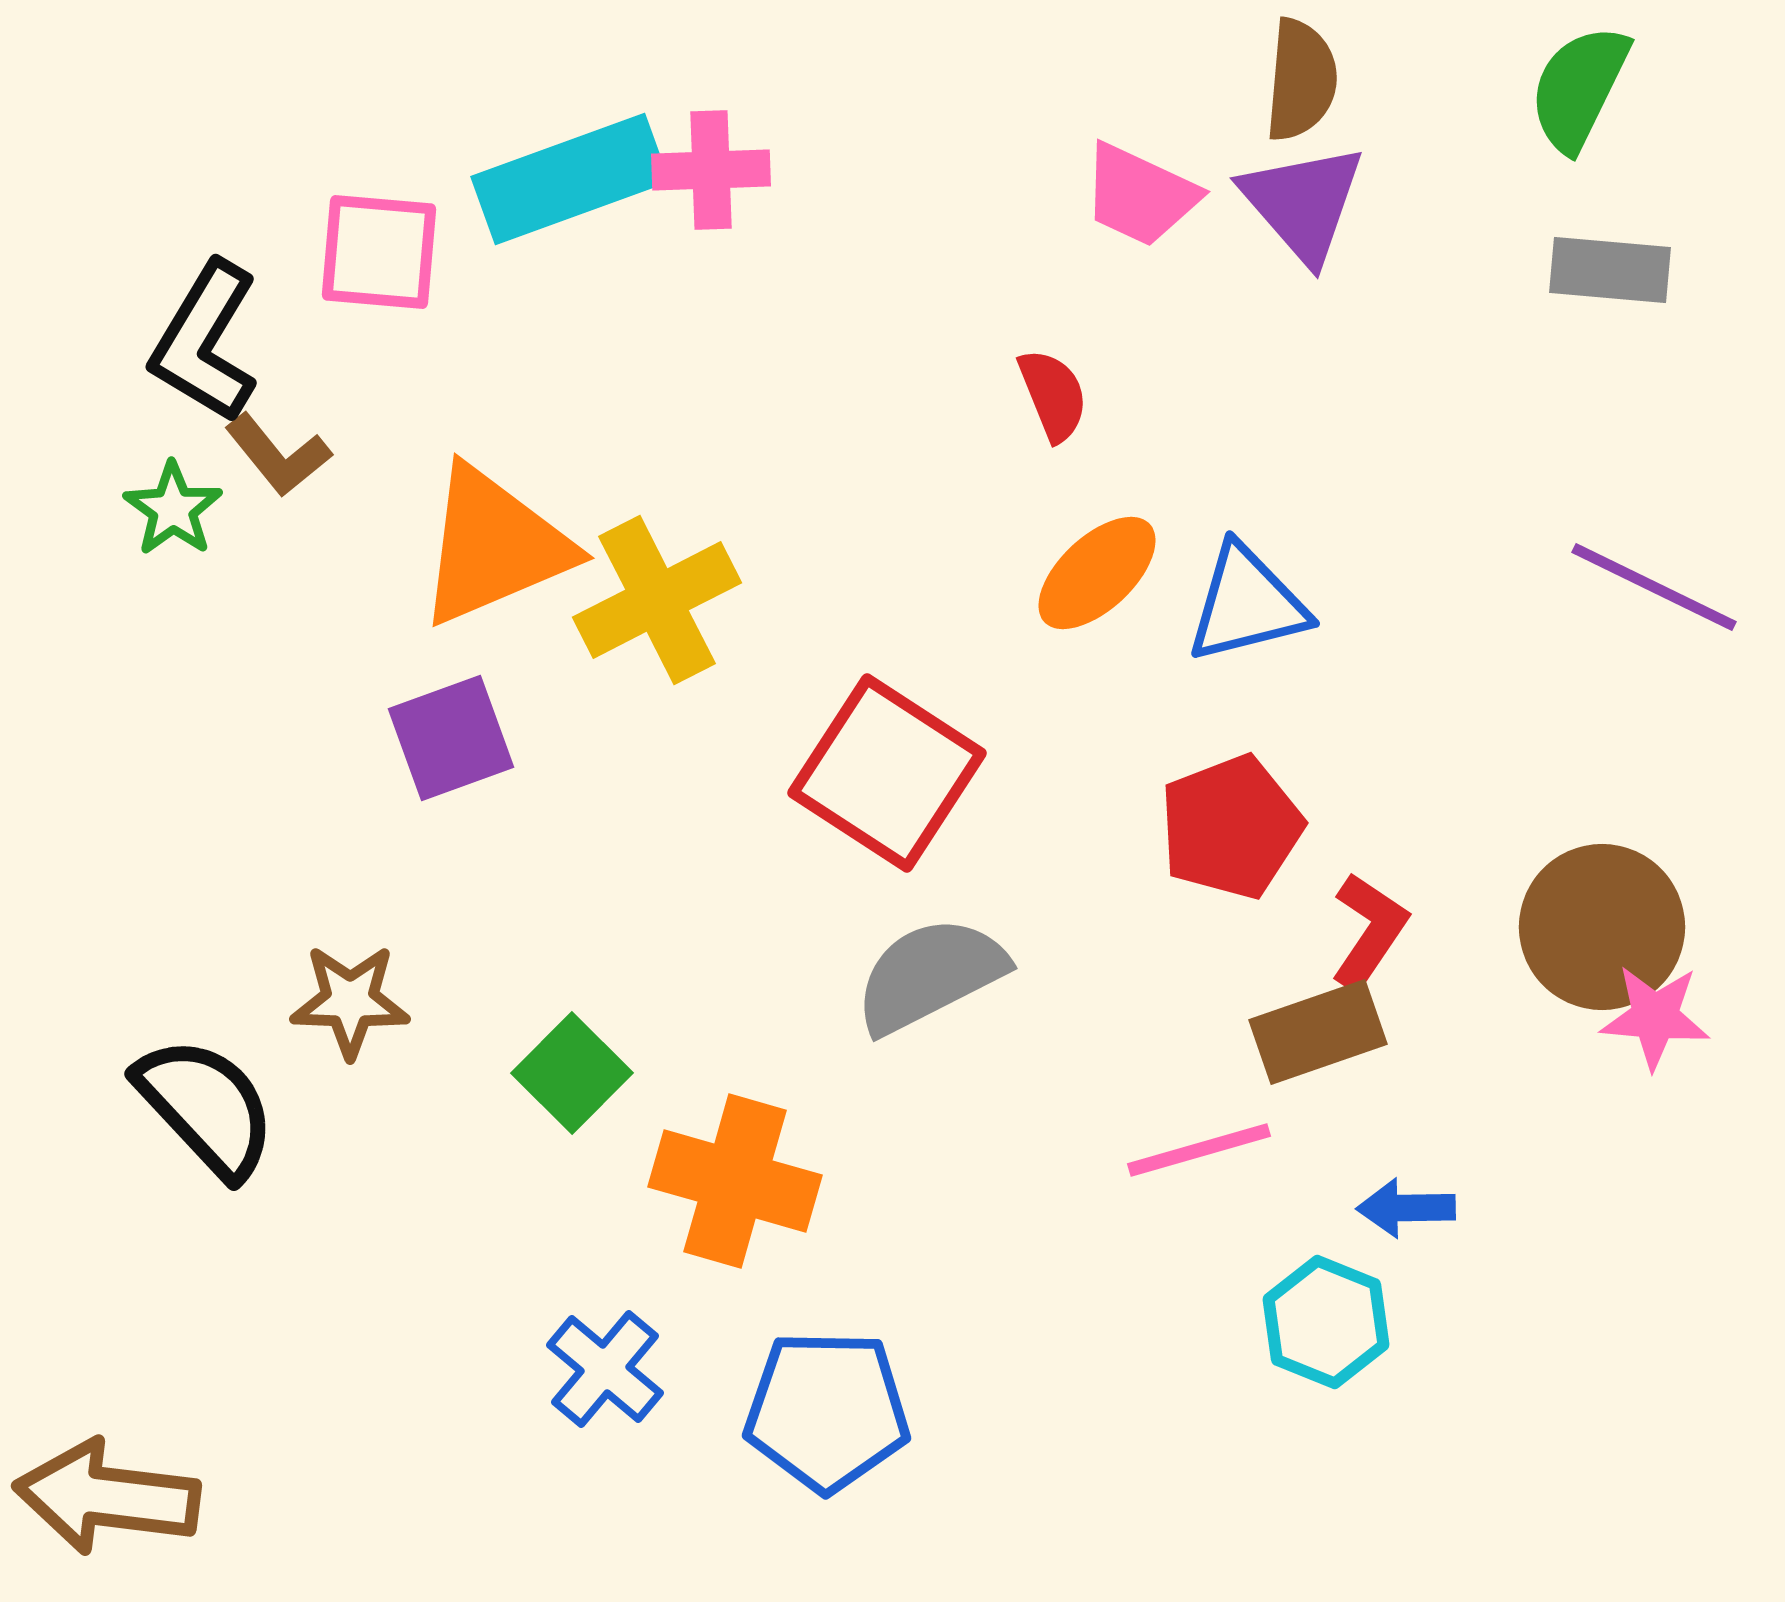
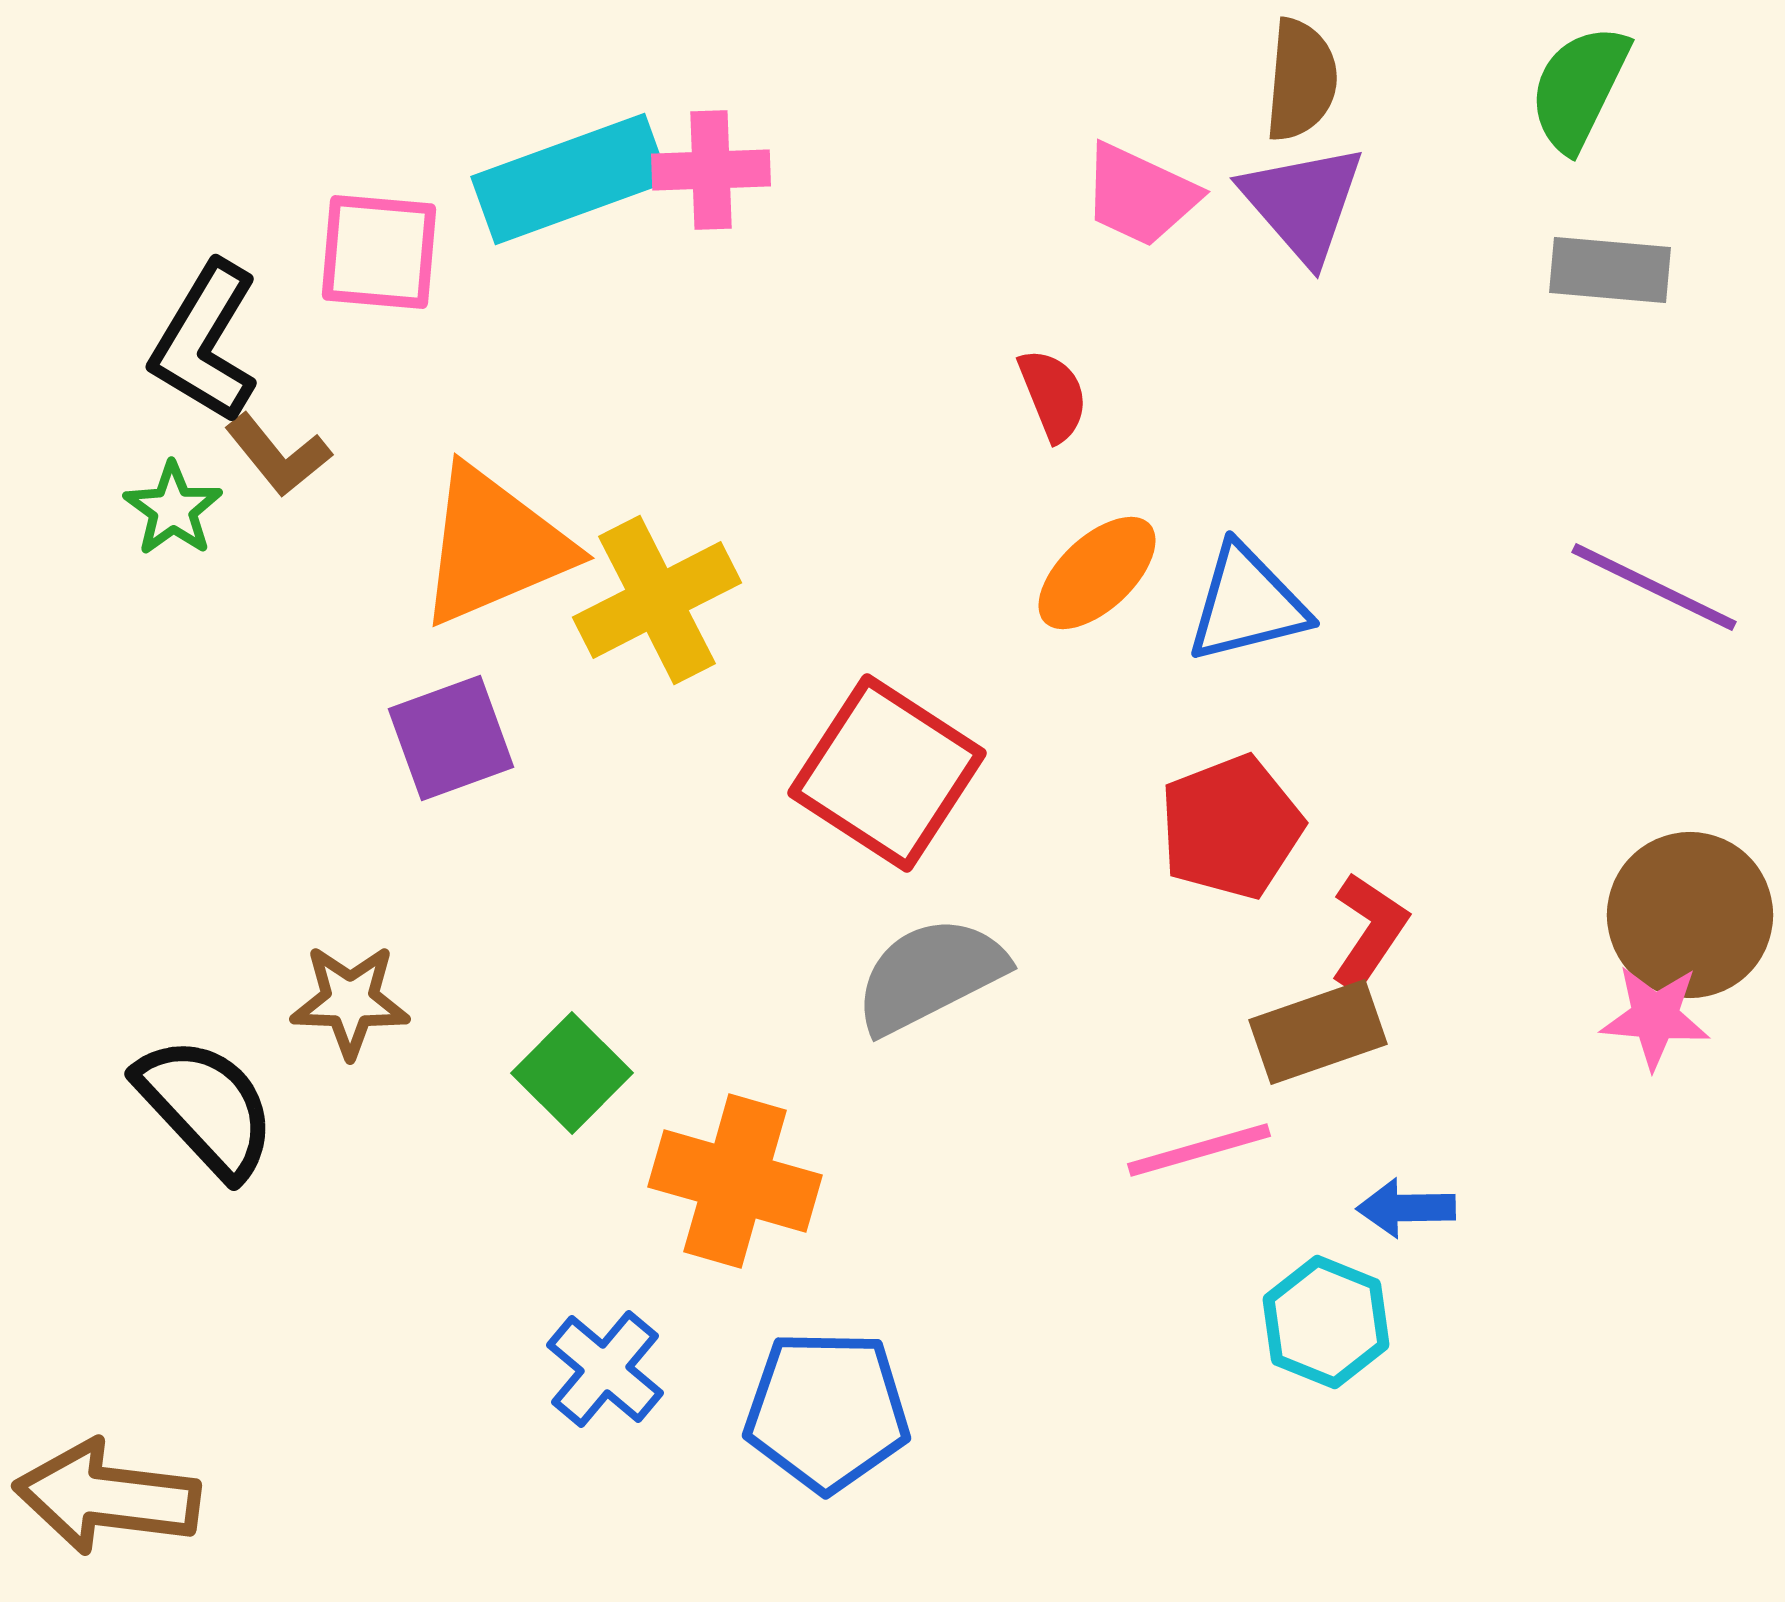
brown circle: moved 88 px right, 12 px up
